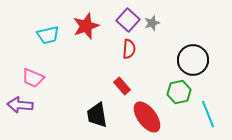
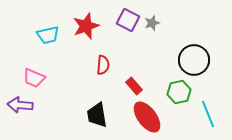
purple square: rotated 15 degrees counterclockwise
red semicircle: moved 26 px left, 16 px down
black circle: moved 1 px right
pink trapezoid: moved 1 px right
red rectangle: moved 12 px right
